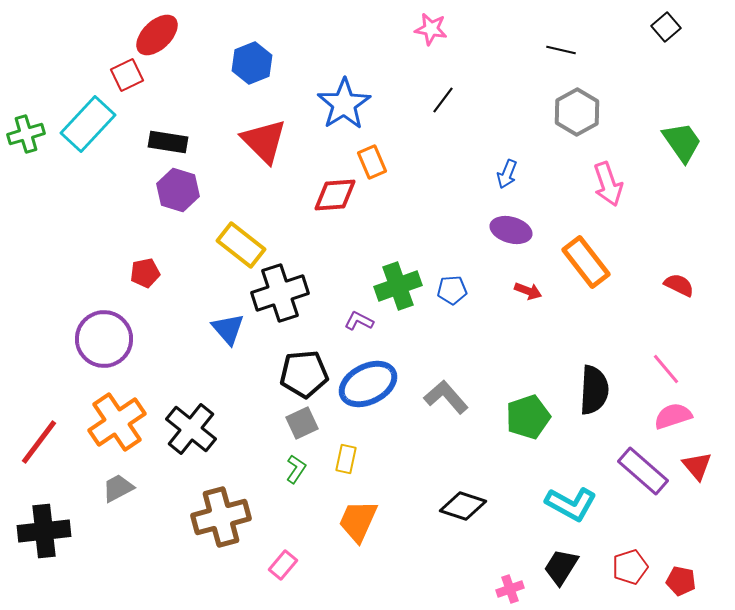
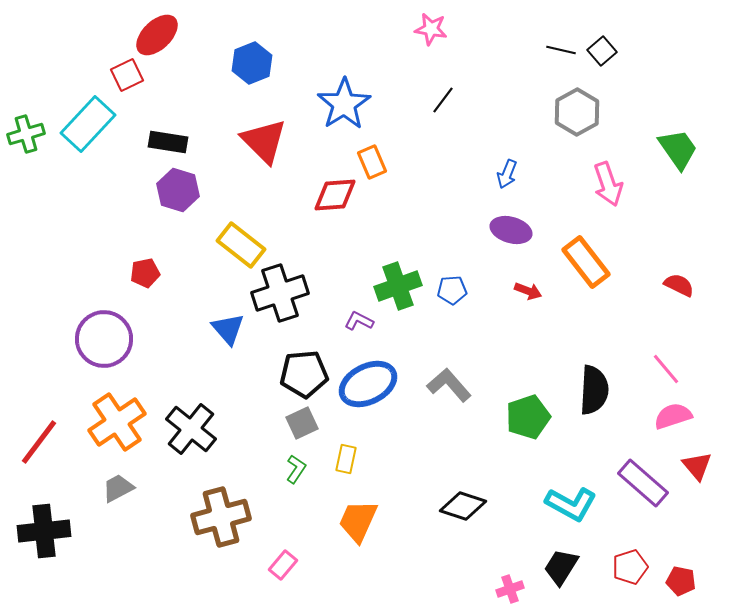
black square at (666, 27): moved 64 px left, 24 px down
green trapezoid at (682, 142): moved 4 px left, 7 px down
gray L-shape at (446, 397): moved 3 px right, 12 px up
purple rectangle at (643, 471): moved 12 px down
